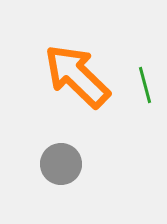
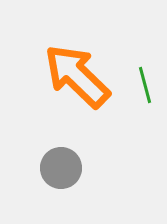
gray circle: moved 4 px down
